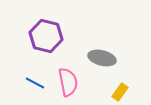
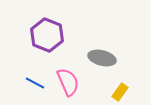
purple hexagon: moved 1 px right, 1 px up; rotated 8 degrees clockwise
pink semicircle: rotated 12 degrees counterclockwise
